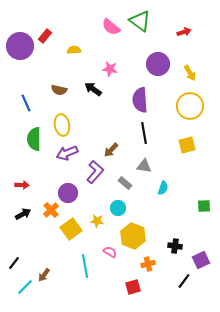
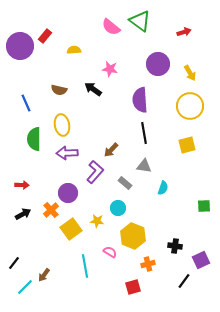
purple arrow at (67, 153): rotated 20 degrees clockwise
